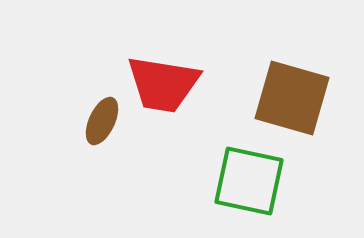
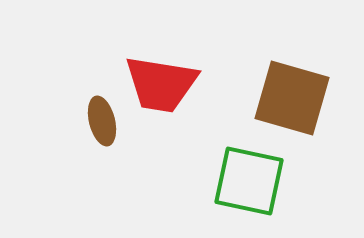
red trapezoid: moved 2 px left
brown ellipse: rotated 39 degrees counterclockwise
